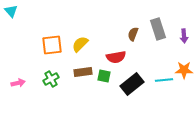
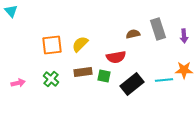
brown semicircle: rotated 56 degrees clockwise
green cross: rotated 21 degrees counterclockwise
